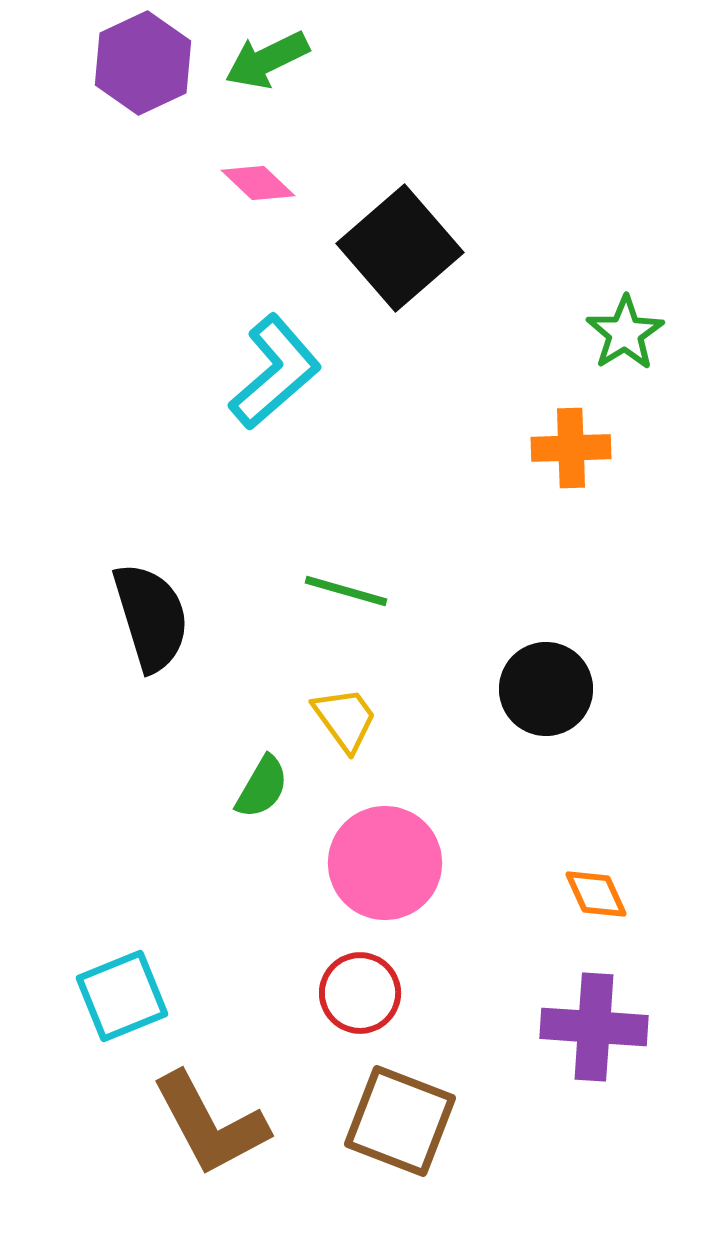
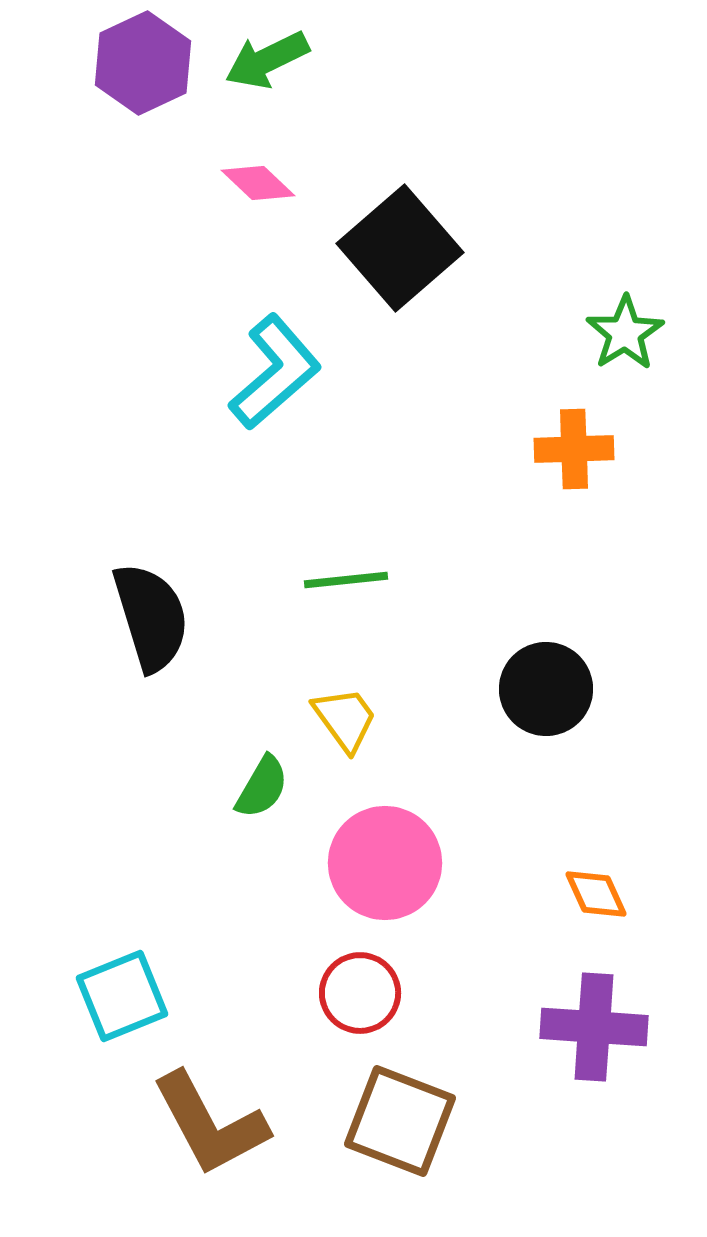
orange cross: moved 3 px right, 1 px down
green line: moved 11 px up; rotated 22 degrees counterclockwise
